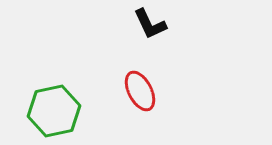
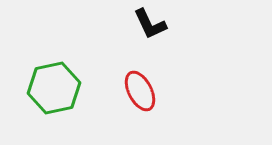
green hexagon: moved 23 px up
